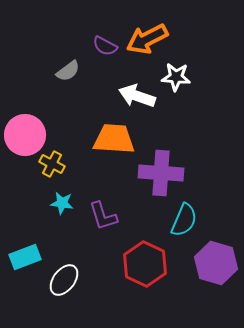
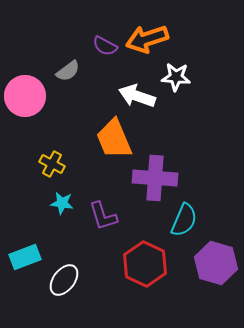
orange arrow: rotated 9 degrees clockwise
pink circle: moved 39 px up
orange trapezoid: rotated 117 degrees counterclockwise
purple cross: moved 6 px left, 5 px down
